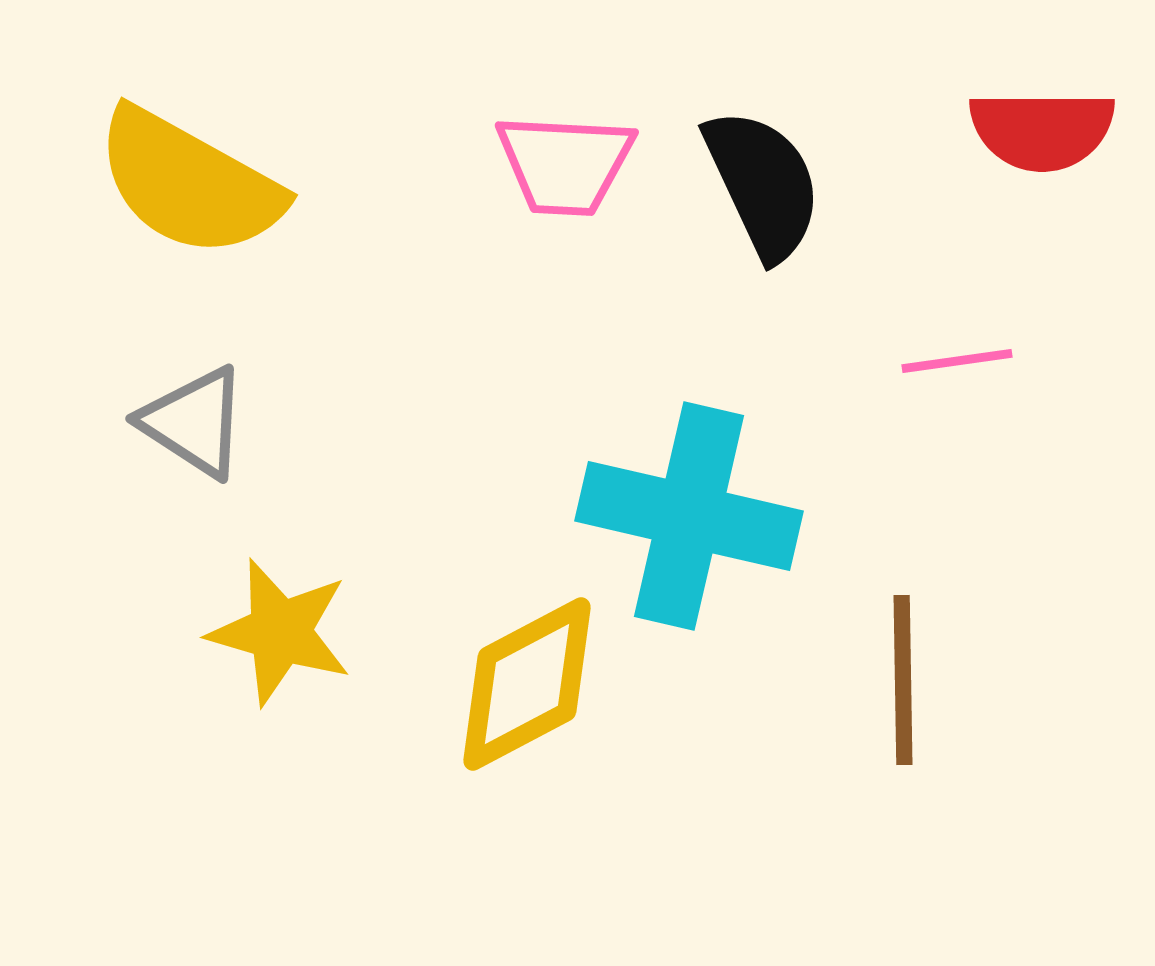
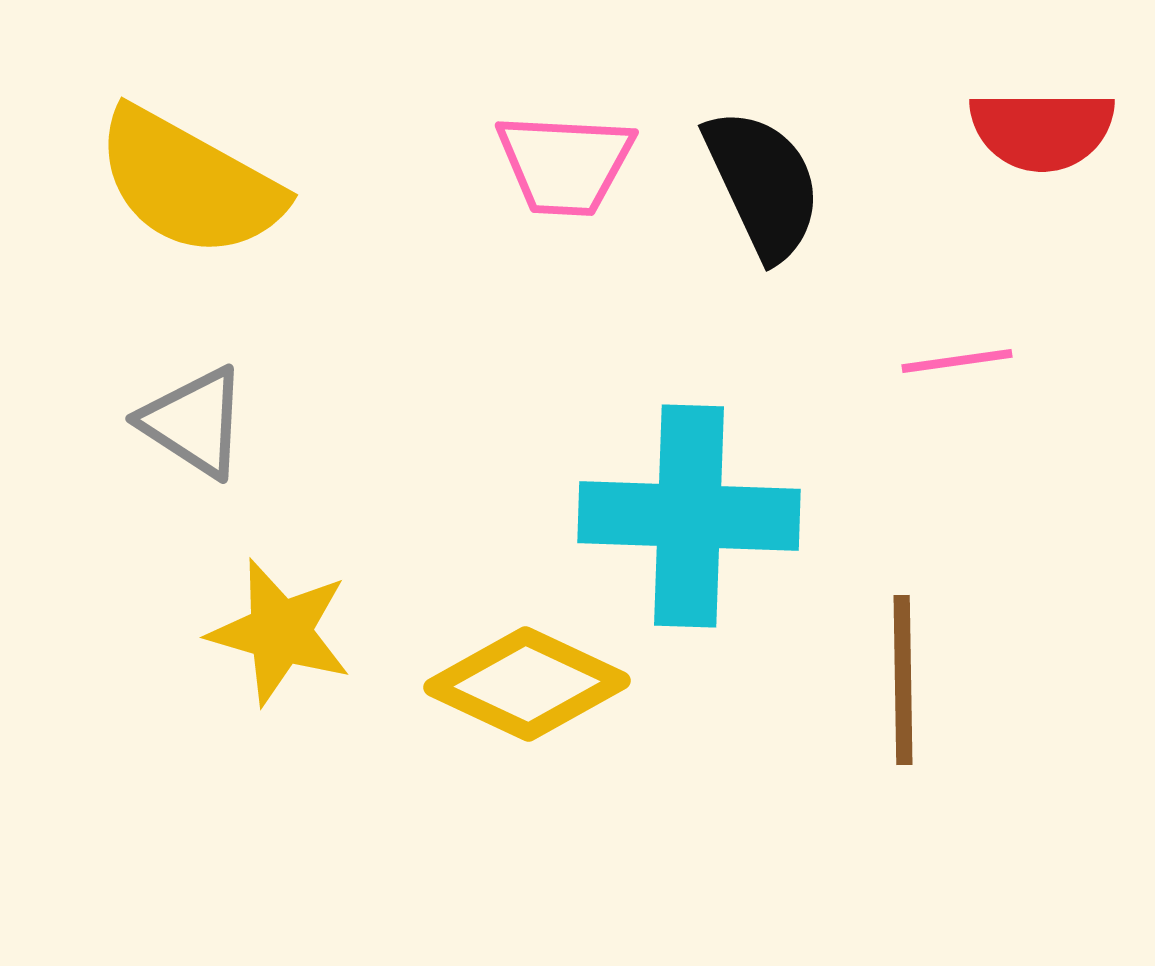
cyan cross: rotated 11 degrees counterclockwise
yellow diamond: rotated 53 degrees clockwise
